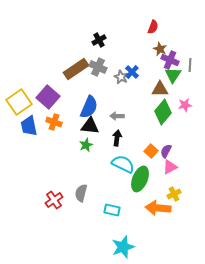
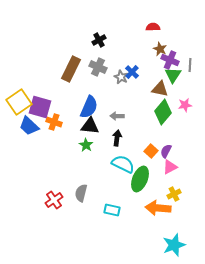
red semicircle: rotated 112 degrees counterclockwise
brown rectangle: moved 5 px left; rotated 30 degrees counterclockwise
brown triangle: rotated 12 degrees clockwise
purple square: moved 8 px left, 10 px down; rotated 25 degrees counterclockwise
blue trapezoid: rotated 35 degrees counterclockwise
green star: rotated 16 degrees counterclockwise
cyan star: moved 51 px right, 2 px up
